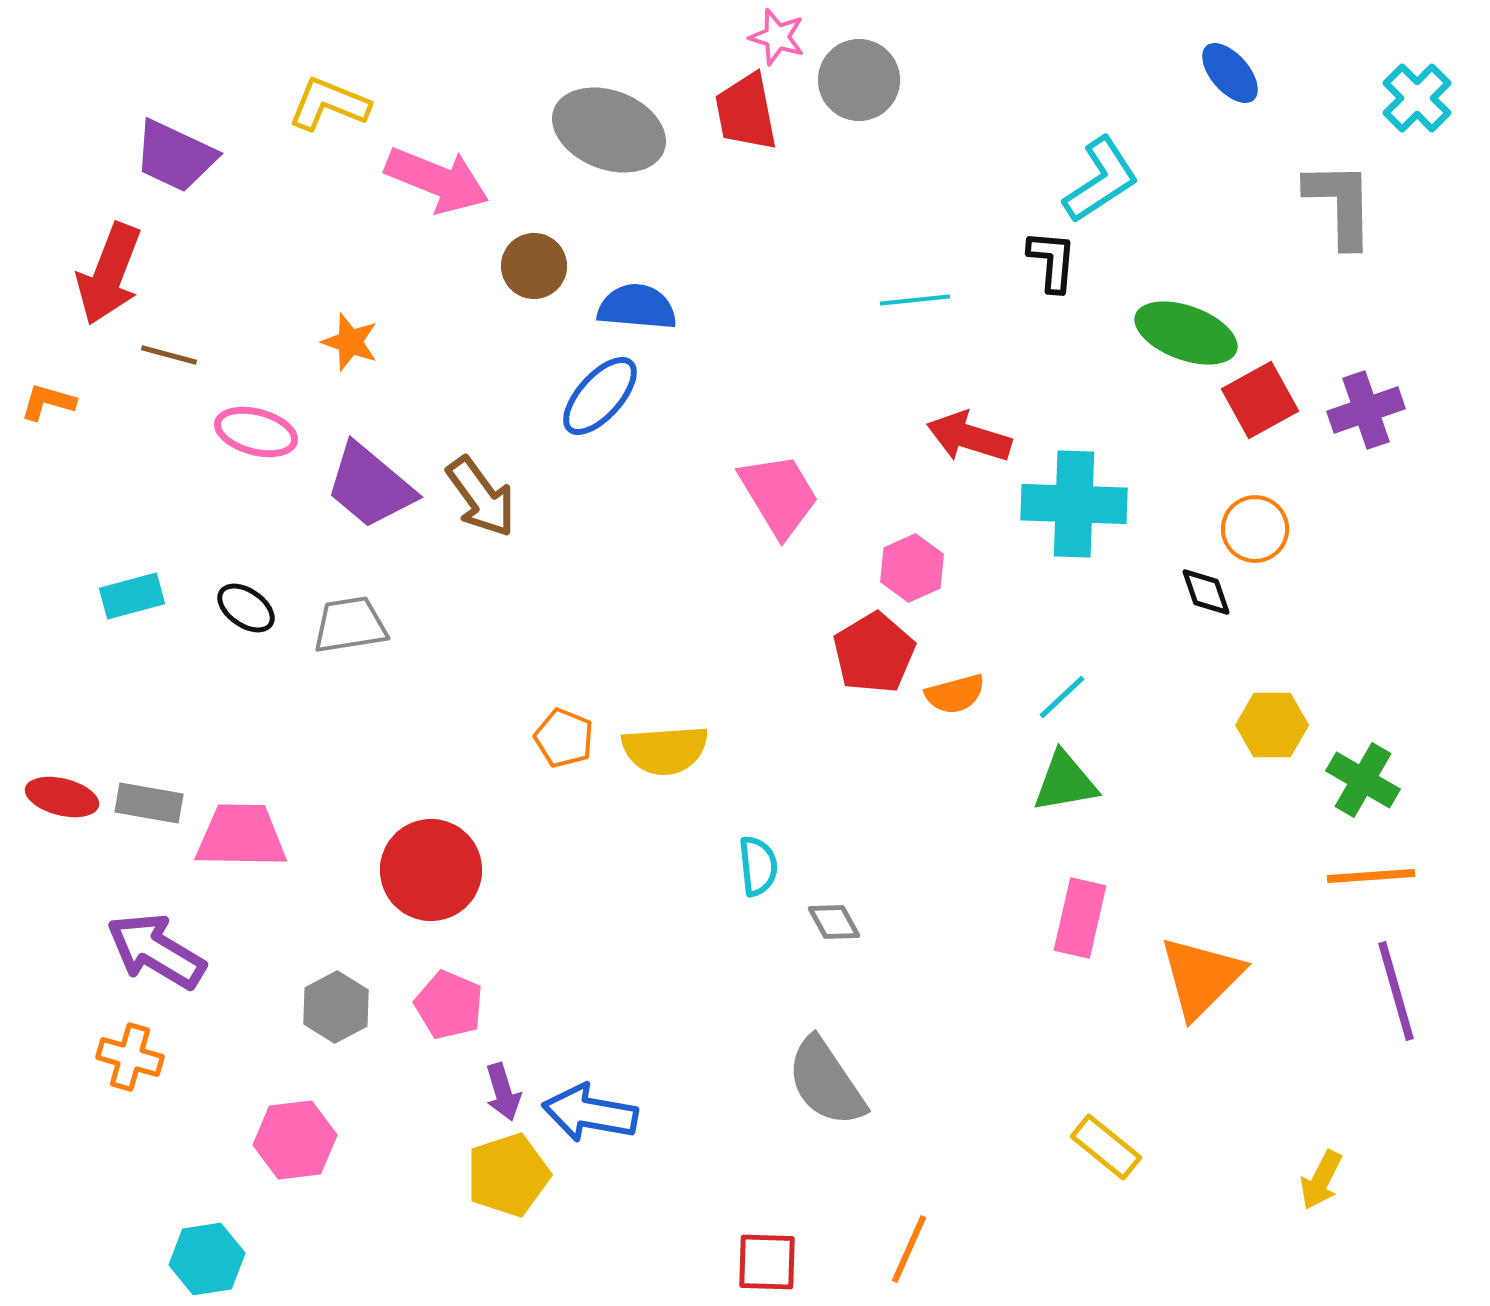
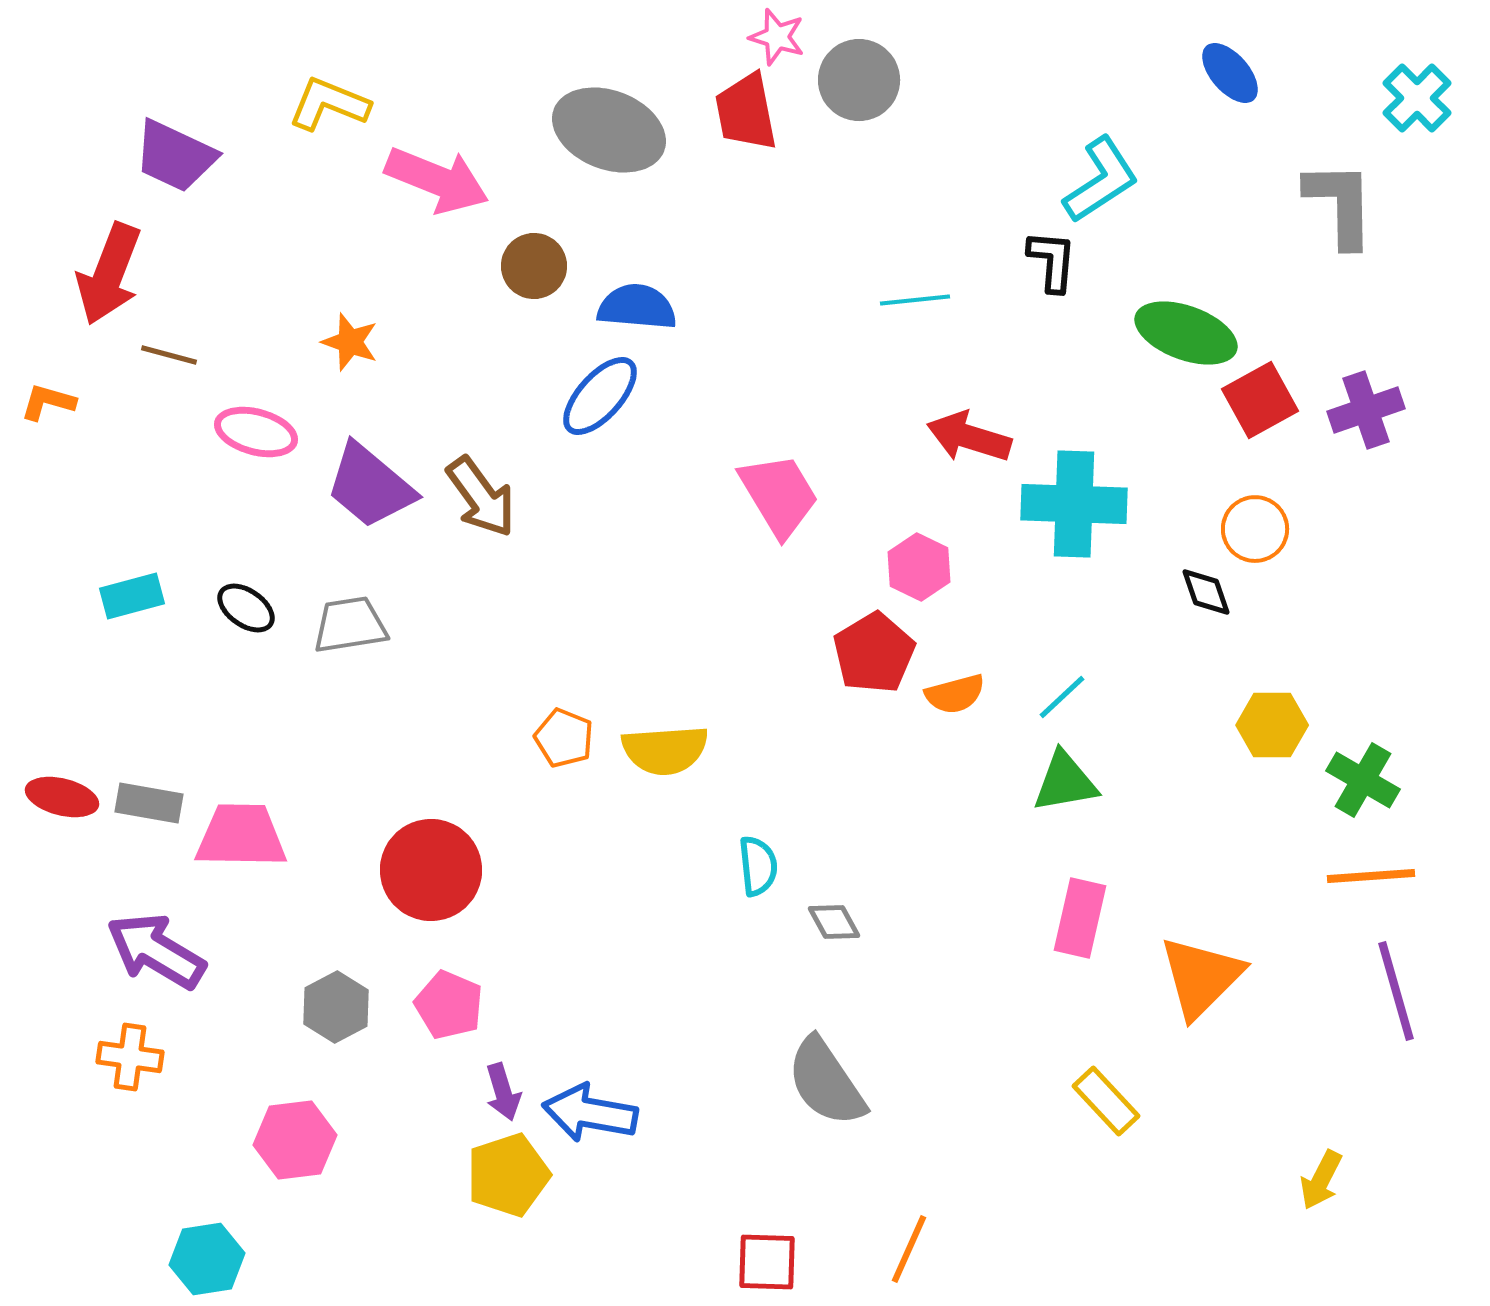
pink hexagon at (912, 568): moved 7 px right, 1 px up; rotated 10 degrees counterclockwise
orange cross at (130, 1057): rotated 8 degrees counterclockwise
yellow rectangle at (1106, 1147): moved 46 px up; rotated 8 degrees clockwise
